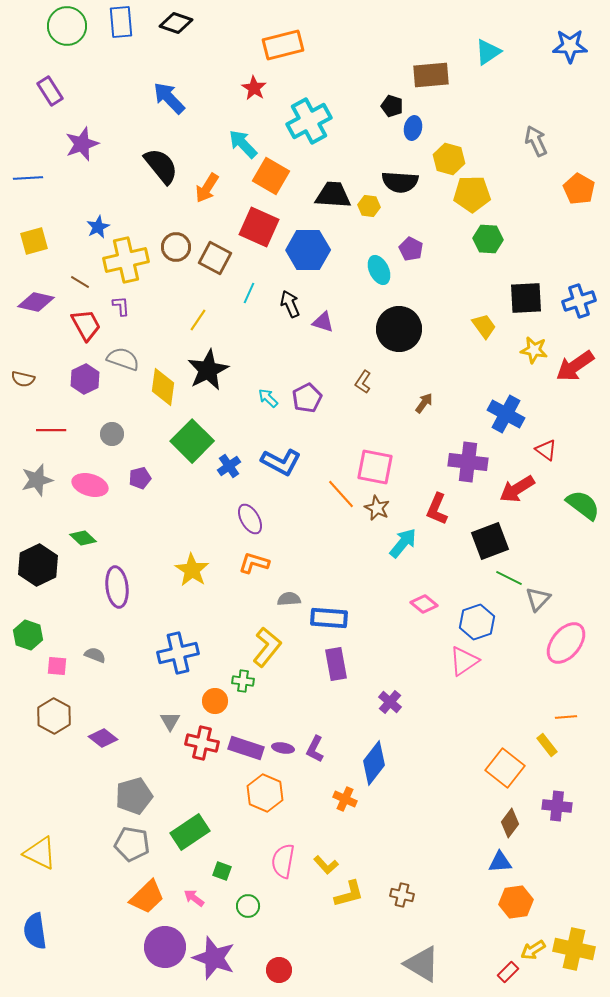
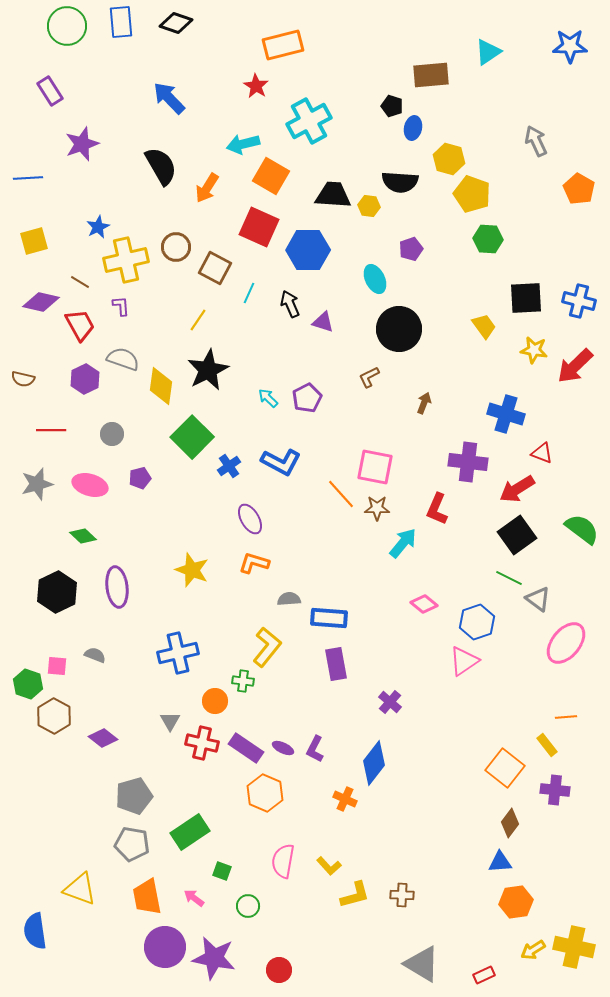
red star at (254, 88): moved 2 px right, 2 px up
cyan arrow at (243, 144): rotated 60 degrees counterclockwise
black semicircle at (161, 166): rotated 9 degrees clockwise
yellow pentagon at (472, 194): rotated 21 degrees clockwise
purple pentagon at (411, 249): rotated 25 degrees clockwise
brown square at (215, 258): moved 10 px down
cyan ellipse at (379, 270): moved 4 px left, 9 px down
blue cross at (579, 301): rotated 32 degrees clockwise
purple diamond at (36, 302): moved 5 px right
red trapezoid at (86, 325): moved 6 px left
red arrow at (575, 366): rotated 9 degrees counterclockwise
brown L-shape at (363, 382): moved 6 px right, 5 px up; rotated 30 degrees clockwise
yellow diamond at (163, 387): moved 2 px left, 1 px up
brown arrow at (424, 403): rotated 15 degrees counterclockwise
blue cross at (506, 414): rotated 12 degrees counterclockwise
green square at (192, 441): moved 4 px up
red triangle at (546, 450): moved 4 px left, 3 px down; rotated 15 degrees counterclockwise
gray star at (37, 480): moved 4 px down
green semicircle at (583, 505): moved 1 px left, 24 px down
brown star at (377, 508): rotated 25 degrees counterclockwise
green diamond at (83, 538): moved 2 px up
black square at (490, 541): moved 27 px right, 6 px up; rotated 15 degrees counterclockwise
black hexagon at (38, 565): moved 19 px right, 27 px down
yellow star at (192, 570): rotated 12 degrees counterclockwise
gray triangle at (538, 599): rotated 36 degrees counterclockwise
green hexagon at (28, 635): moved 49 px down
purple rectangle at (246, 748): rotated 16 degrees clockwise
purple ellipse at (283, 748): rotated 15 degrees clockwise
purple cross at (557, 806): moved 2 px left, 16 px up
yellow triangle at (40, 853): moved 40 px right, 36 px down; rotated 6 degrees counterclockwise
yellow L-shape at (326, 865): moved 3 px right, 1 px down
yellow L-shape at (349, 894): moved 6 px right, 1 px down
brown cross at (402, 895): rotated 10 degrees counterclockwise
orange trapezoid at (147, 897): rotated 123 degrees clockwise
yellow cross at (574, 949): moved 2 px up
purple star at (214, 958): rotated 9 degrees counterclockwise
red rectangle at (508, 972): moved 24 px left, 3 px down; rotated 20 degrees clockwise
